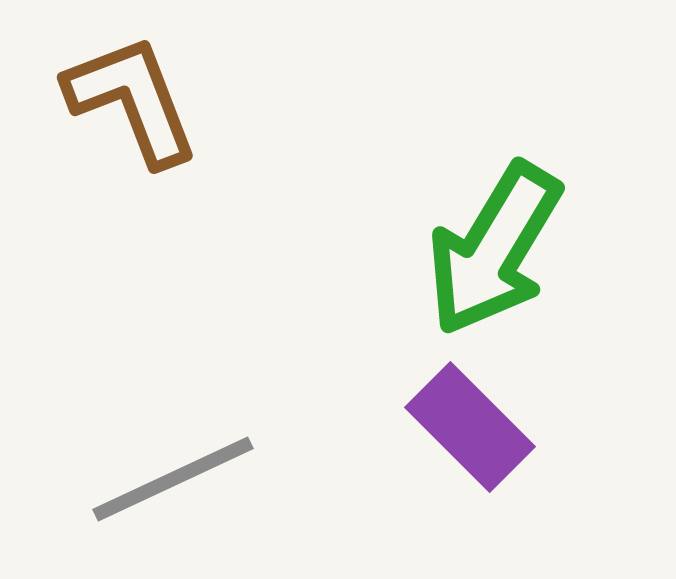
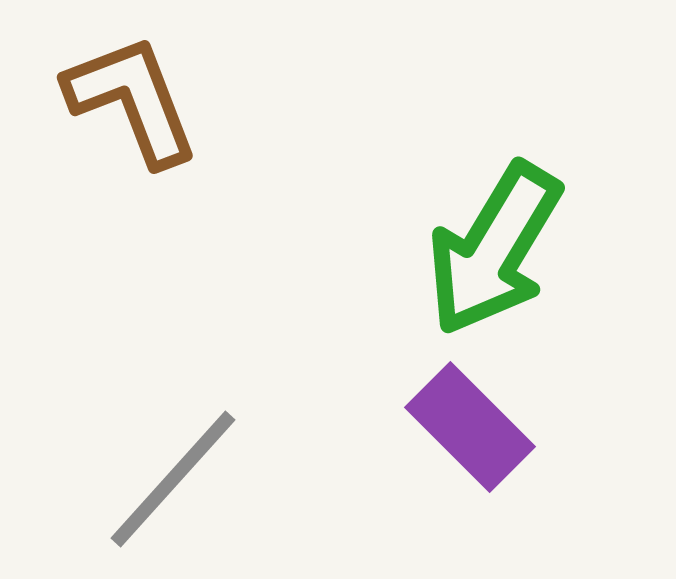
gray line: rotated 23 degrees counterclockwise
